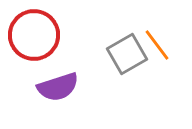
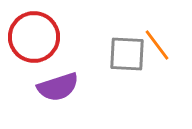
red circle: moved 2 px down
gray square: rotated 33 degrees clockwise
